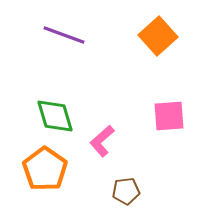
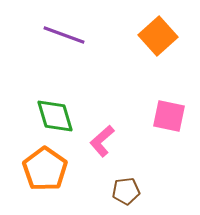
pink square: rotated 16 degrees clockwise
